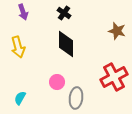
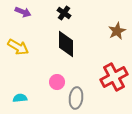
purple arrow: rotated 49 degrees counterclockwise
brown star: rotated 30 degrees clockwise
yellow arrow: rotated 45 degrees counterclockwise
cyan semicircle: rotated 56 degrees clockwise
